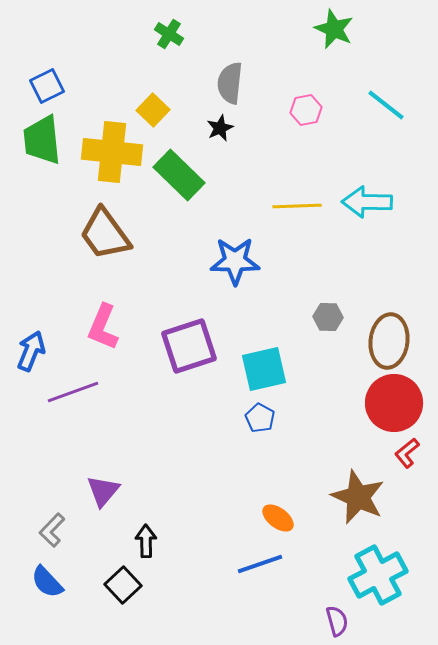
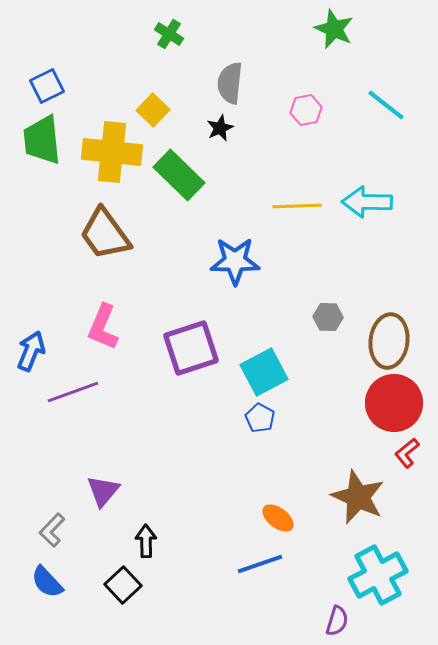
purple square: moved 2 px right, 2 px down
cyan square: moved 3 px down; rotated 15 degrees counterclockwise
purple semicircle: rotated 32 degrees clockwise
